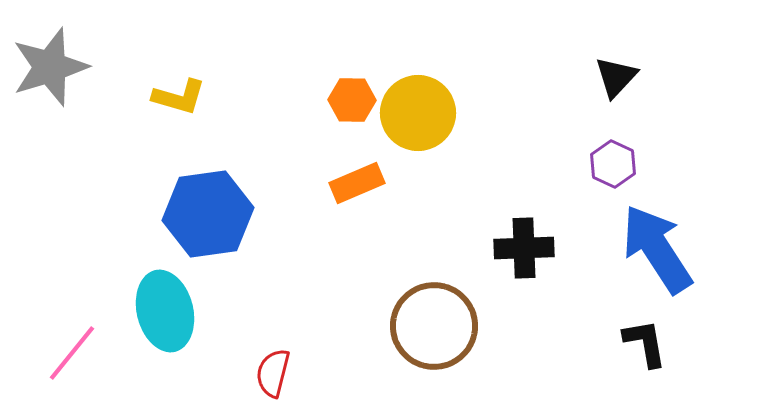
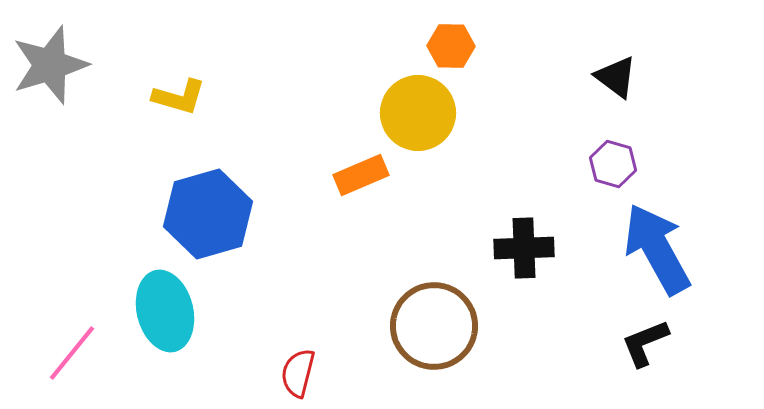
gray star: moved 2 px up
black triangle: rotated 36 degrees counterclockwise
orange hexagon: moved 99 px right, 54 px up
purple hexagon: rotated 9 degrees counterclockwise
orange rectangle: moved 4 px right, 8 px up
blue hexagon: rotated 8 degrees counterclockwise
blue arrow: rotated 4 degrees clockwise
black L-shape: rotated 102 degrees counterclockwise
red semicircle: moved 25 px right
